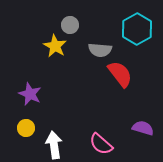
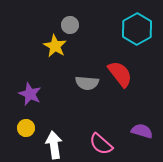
gray semicircle: moved 13 px left, 33 px down
purple semicircle: moved 1 px left, 3 px down
